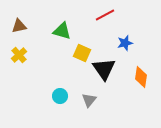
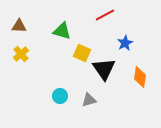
brown triangle: rotated 14 degrees clockwise
blue star: rotated 14 degrees counterclockwise
yellow cross: moved 2 px right, 1 px up
orange diamond: moved 1 px left
gray triangle: rotated 35 degrees clockwise
